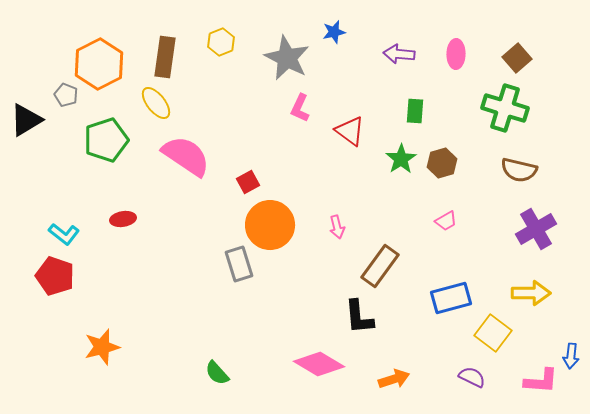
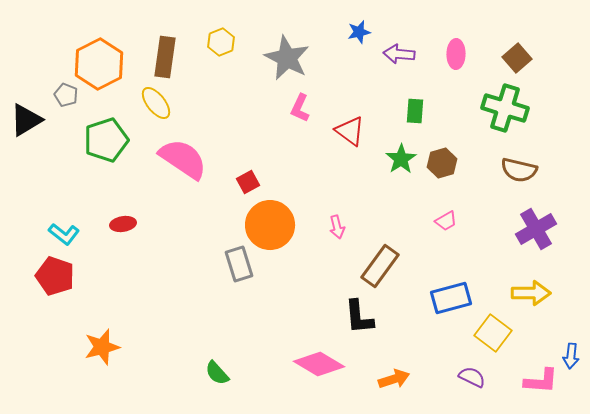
blue star at (334, 32): moved 25 px right
pink semicircle at (186, 156): moved 3 px left, 3 px down
red ellipse at (123, 219): moved 5 px down
